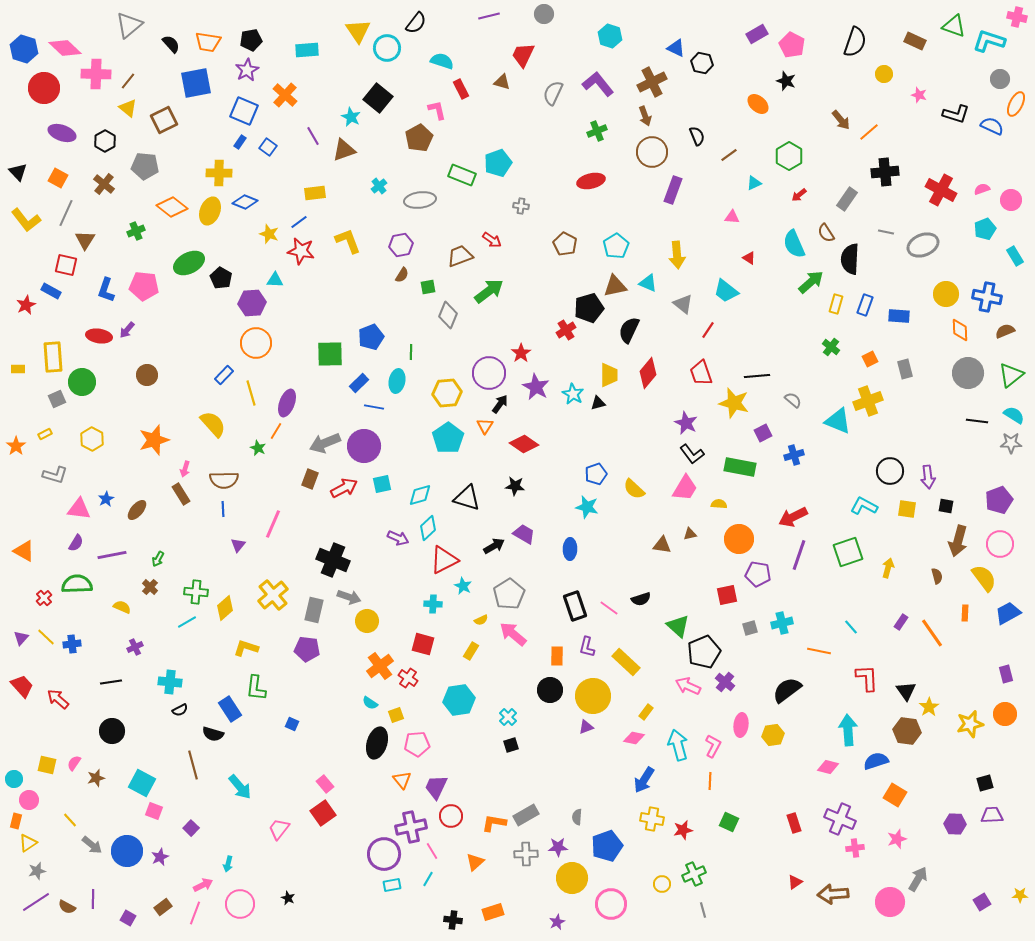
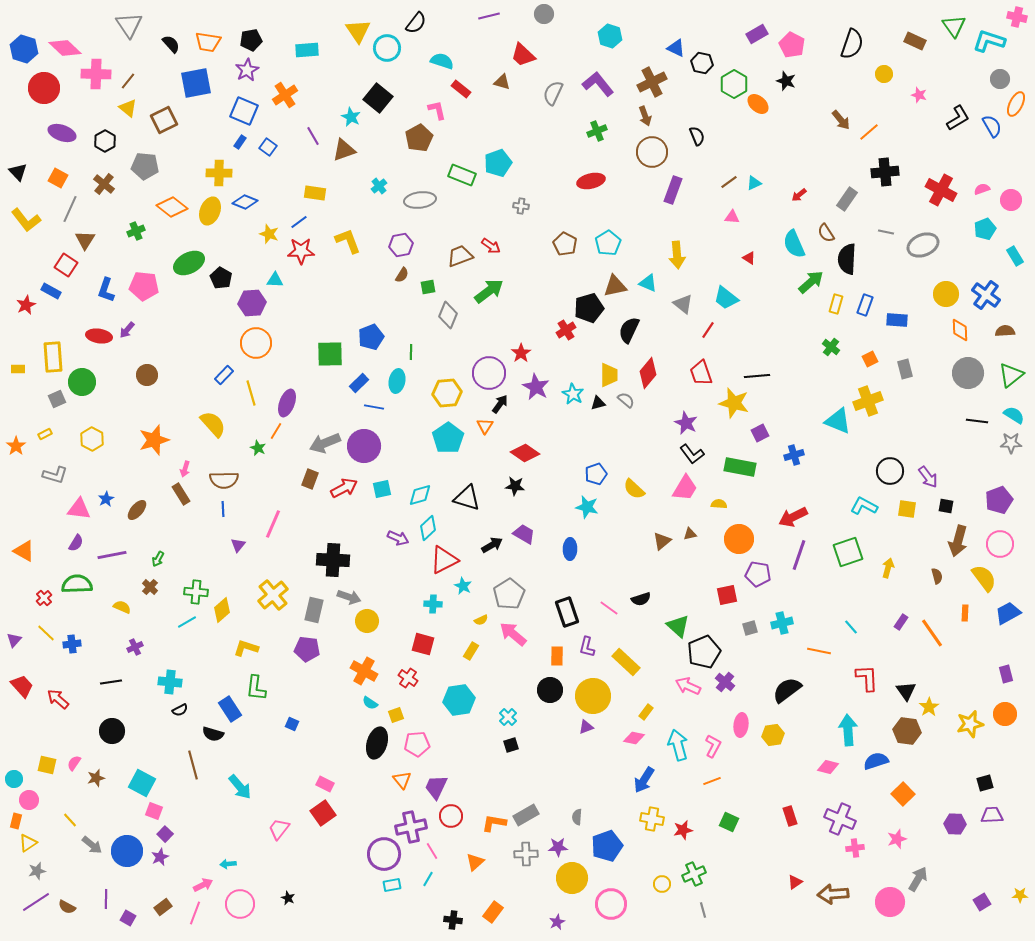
gray triangle at (129, 25): rotated 24 degrees counterclockwise
green triangle at (954, 26): rotated 35 degrees clockwise
black semicircle at (855, 42): moved 3 px left, 2 px down
red trapezoid at (523, 55): rotated 72 degrees counterclockwise
red rectangle at (461, 89): rotated 24 degrees counterclockwise
orange cross at (285, 95): rotated 15 degrees clockwise
black L-shape at (956, 114): moved 2 px right, 4 px down; rotated 48 degrees counterclockwise
blue semicircle at (992, 126): rotated 35 degrees clockwise
brown line at (729, 155): moved 27 px down
green hexagon at (789, 156): moved 55 px left, 72 px up
yellow rectangle at (315, 193): rotated 15 degrees clockwise
gray line at (66, 213): moved 4 px right, 4 px up
red arrow at (492, 240): moved 1 px left, 6 px down
cyan pentagon at (616, 246): moved 8 px left, 3 px up
red star at (301, 251): rotated 12 degrees counterclockwise
black semicircle at (850, 259): moved 3 px left
red square at (66, 265): rotated 20 degrees clockwise
cyan trapezoid at (726, 291): moved 7 px down
blue cross at (987, 297): moved 1 px left, 2 px up; rotated 24 degrees clockwise
blue rectangle at (899, 316): moved 2 px left, 4 px down
brown semicircle at (1005, 331): rotated 18 degrees clockwise
gray semicircle at (793, 400): moved 167 px left
purple square at (763, 433): moved 3 px left
red diamond at (524, 444): moved 1 px right, 9 px down
purple arrow at (928, 477): rotated 30 degrees counterclockwise
cyan square at (382, 484): moved 5 px down
brown triangle at (662, 545): moved 4 px up; rotated 48 degrees counterclockwise
black arrow at (494, 546): moved 2 px left, 1 px up
black cross at (333, 560): rotated 20 degrees counterclockwise
black rectangle at (575, 606): moved 8 px left, 6 px down
yellow diamond at (225, 608): moved 3 px left, 2 px down
yellow line at (46, 637): moved 4 px up
purple triangle at (21, 638): moved 7 px left, 2 px down
orange cross at (380, 666): moved 16 px left, 5 px down; rotated 24 degrees counterclockwise
orange line at (710, 781): moved 2 px right; rotated 66 degrees clockwise
pink rectangle at (325, 784): rotated 24 degrees counterclockwise
orange square at (895, 795): moved 8 px right, 1 px up; rotated 15 degrees clockwise
red rectangle at (794, 823): moved 4 px left, 7 px up
purple square at (191, 828): moved 26 px left, 6 px down
cyan arrow at (228, 864): rotated 70 degrees clockwise
purple line at (93, 899): moved 13 px right
orange rectangle at (493, 912): rotated 35 degrees counterclockwise
